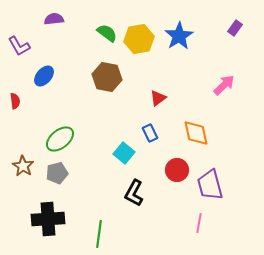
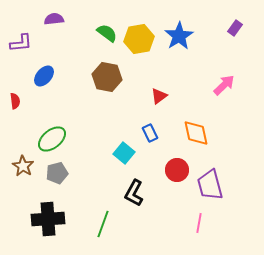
purple L-shape: moved 2 px right, 3 px up; rotated 65 degrees counterclockwise
red triangle: moved 1 px right, 2 px up
green ellipse: moved 8 px left
green line: moved 4 px right, 10 px up; rotated 12 degrees clockwise
